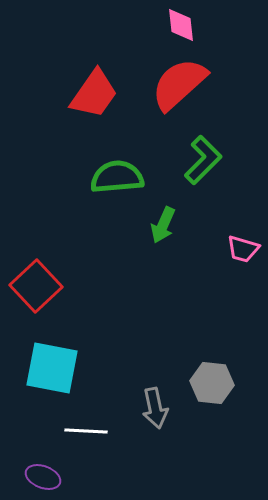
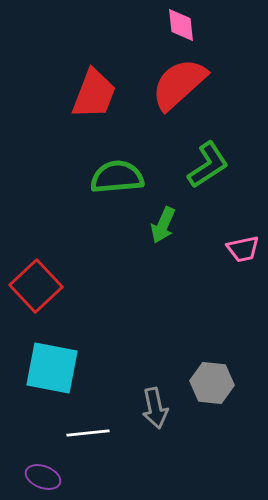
red trapezoid: rotated 14 degrees counterclockwise
green L-shape: moved 5 px right, 5 px down; rotated 12 degrees clockwise
pink trapezoid: rotated 28 degrees counterclockwise
white line: moved 2 px right, 2 px down; rotated 9 degrees counterclockwise
